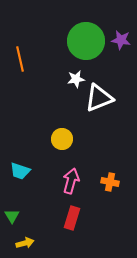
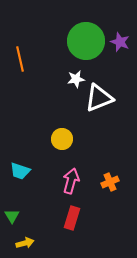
purple star: moved 1 px left, 2 px down; rotated 12 degrees clockwise
orange cross: rotated 36 degrees counterclockwise
